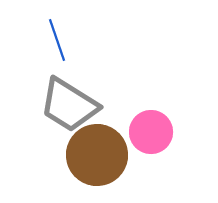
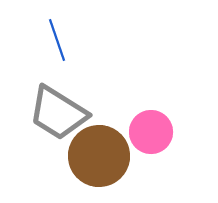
gray trapezoid: moved 11 px left, 8 px down
brown circle: moved 2 px right, 1 px down
